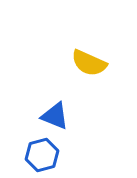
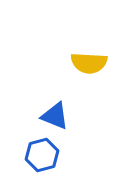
yellow semicircle: rotated 21 degrees counterclockwise
